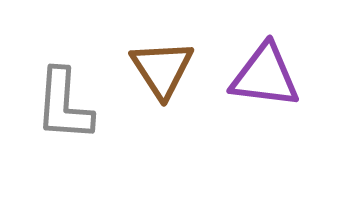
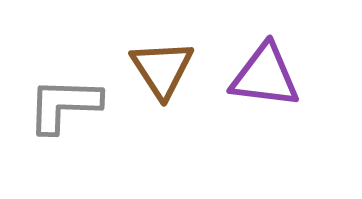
gray L-shape: rotated 88 degrees clockwise
